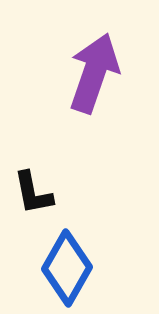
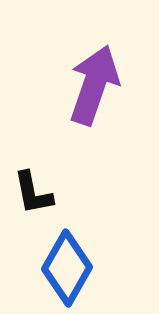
purple arrow: moved 12 px down
